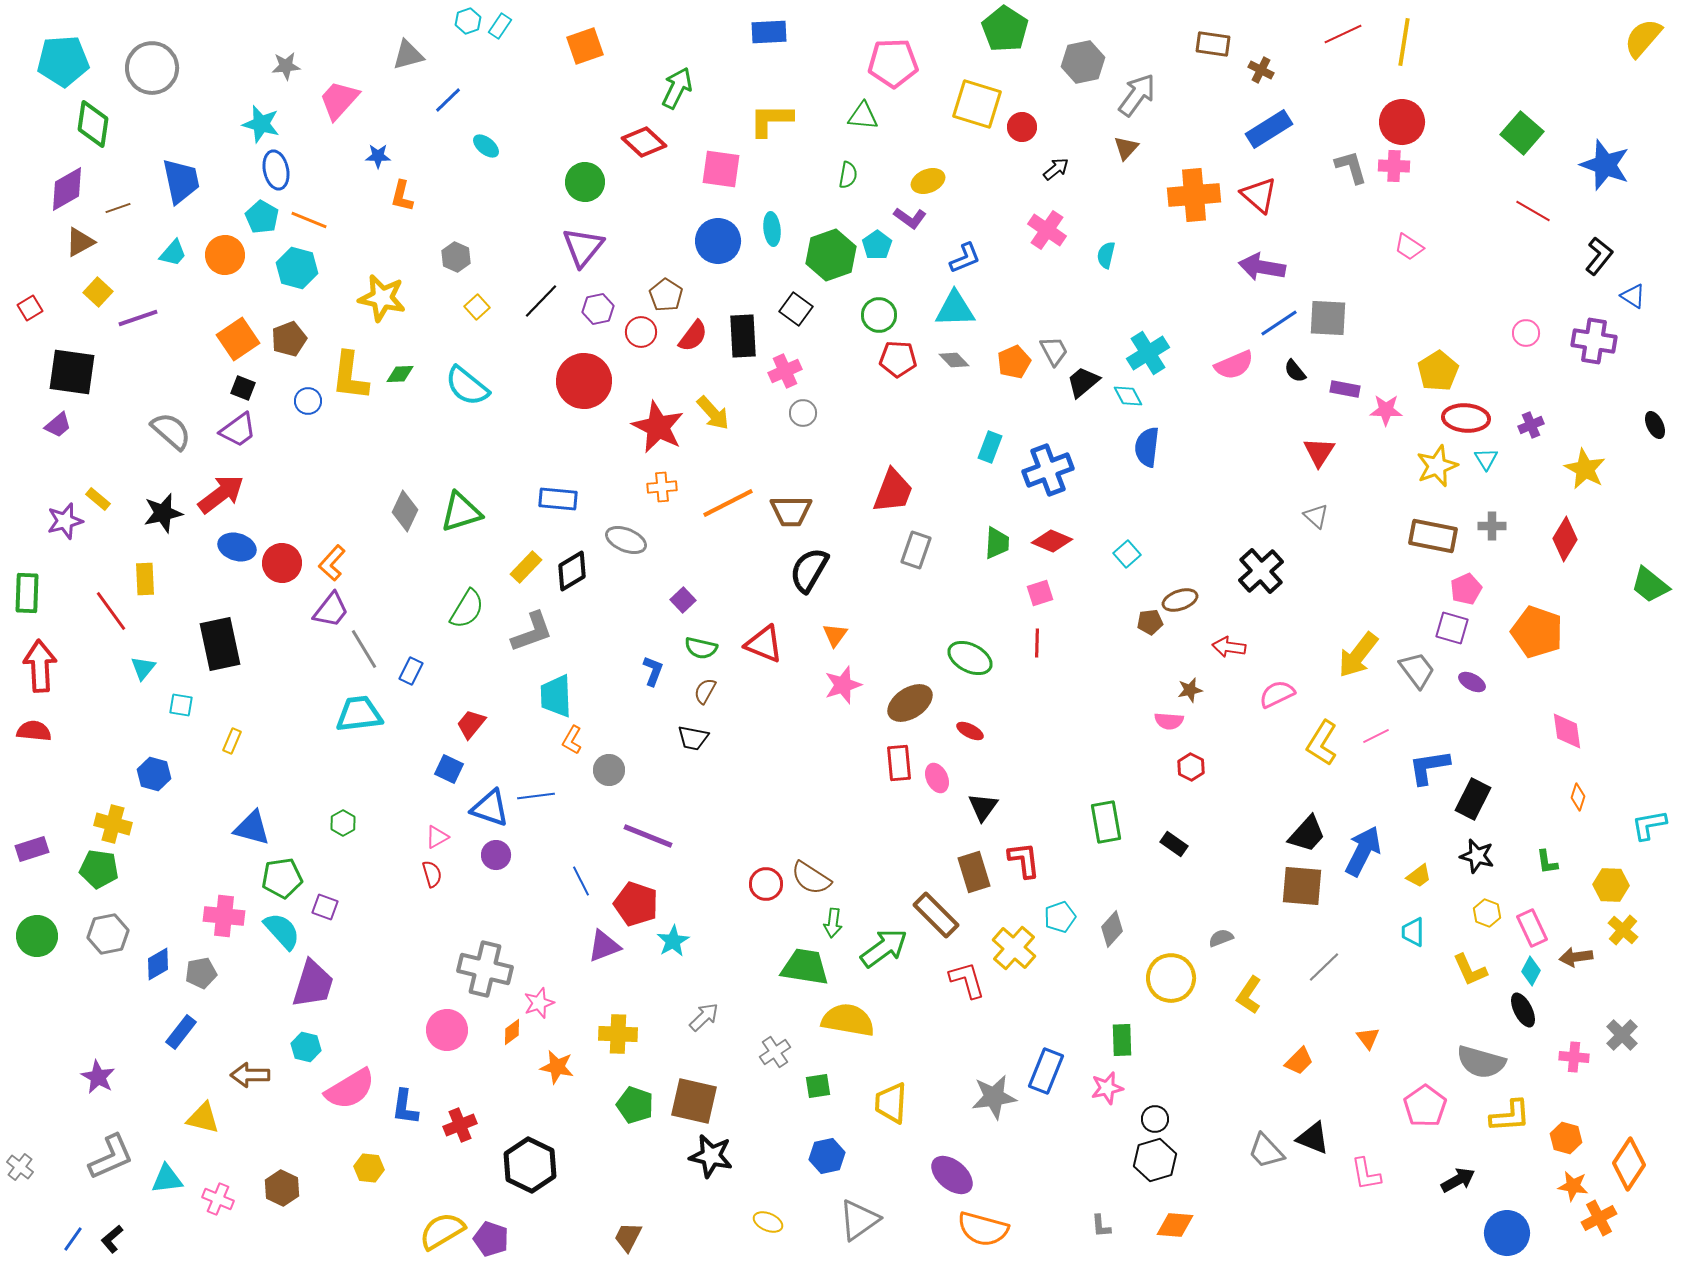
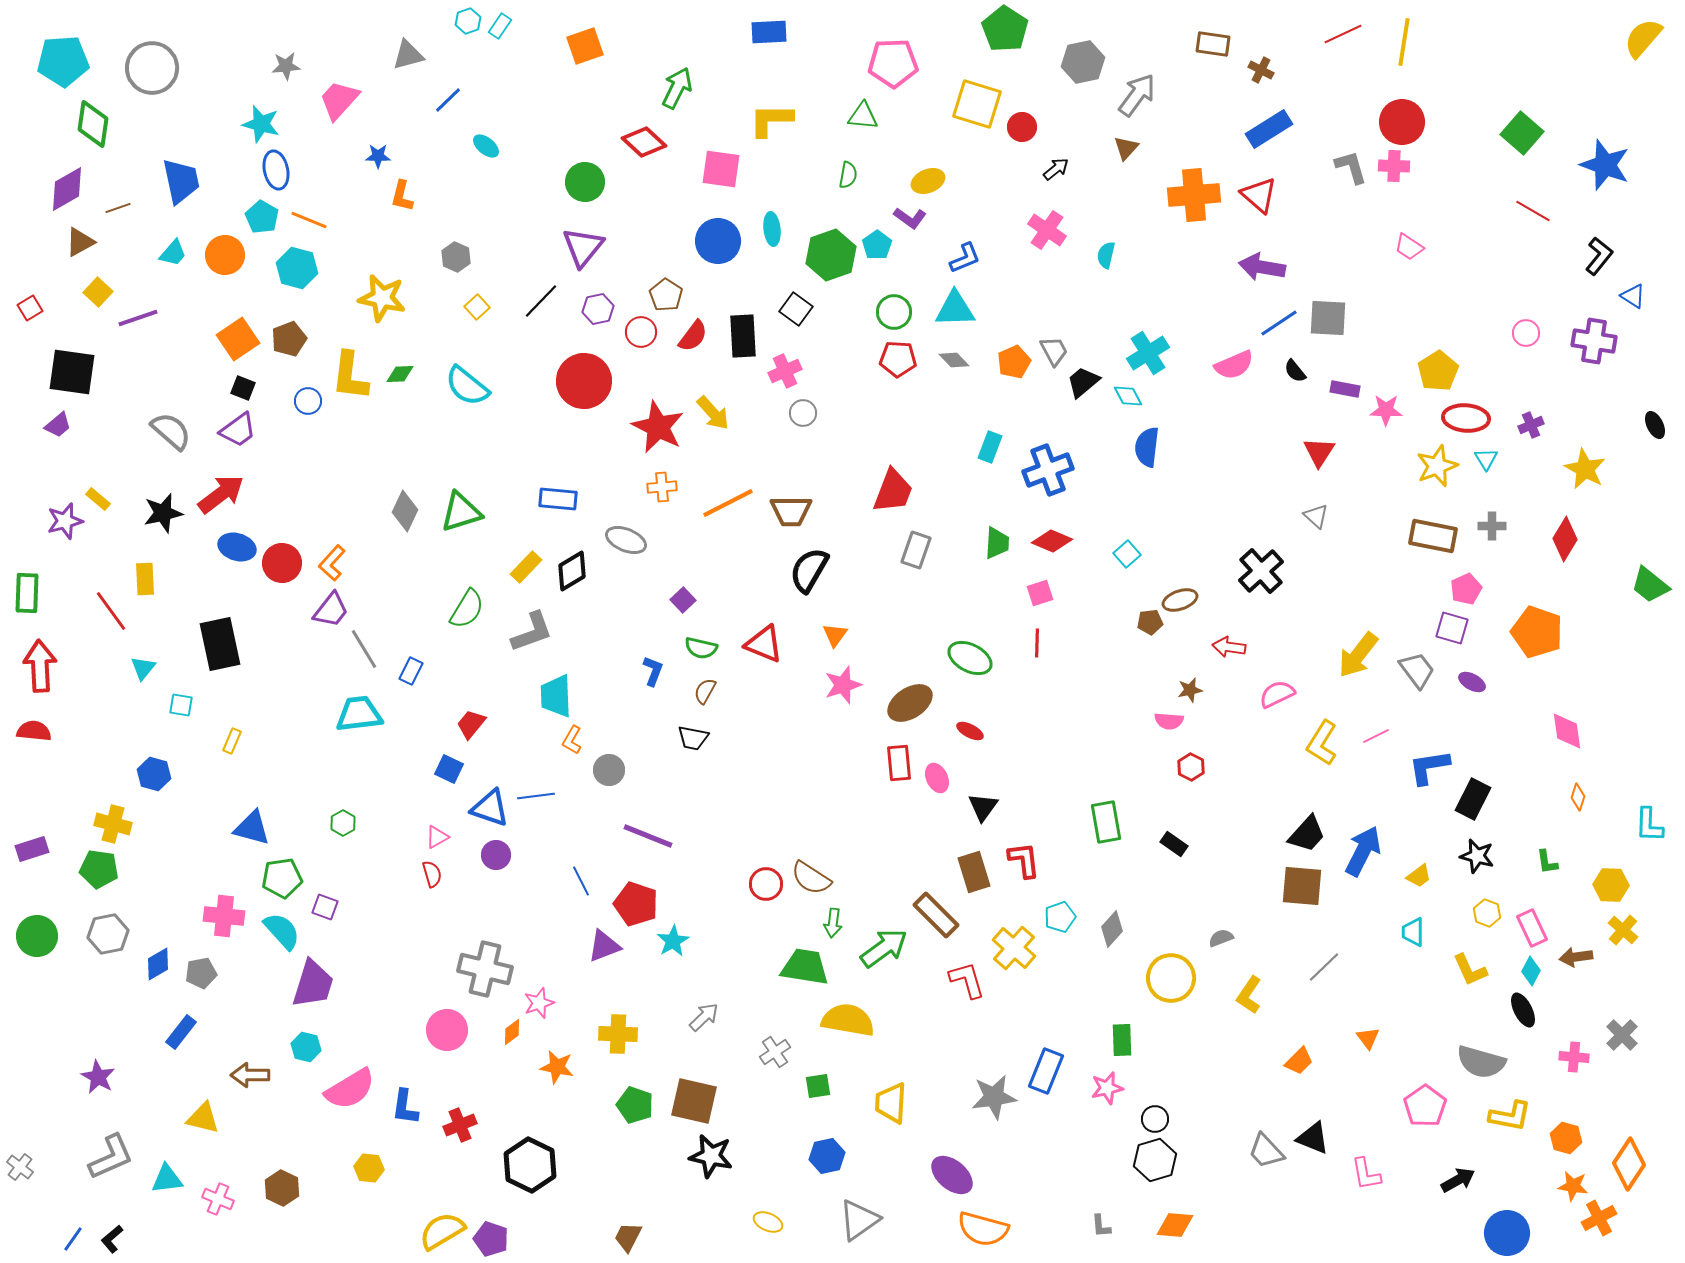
green circle at (879, 315): moved 15 px right, 3 px up
cyan L-shape at (1649, 825): rotated 78 degrees counterclockwise
yellow L-shape at (1510, 1116): rotated 15 degrees clockwise
